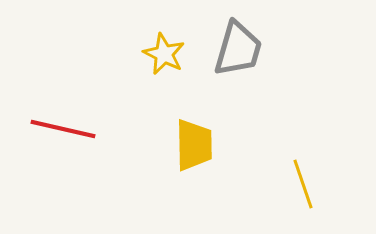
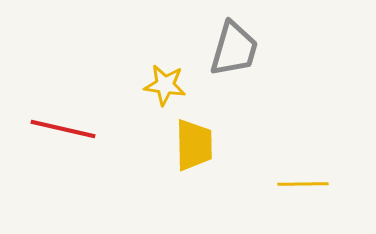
gray trapezoid: moved 4 px left
yellow star: moved 1 px right, 31 px down; rotated 18 degrees counterclockwise
yellow line: rotated 72 degrees counterclockwise
